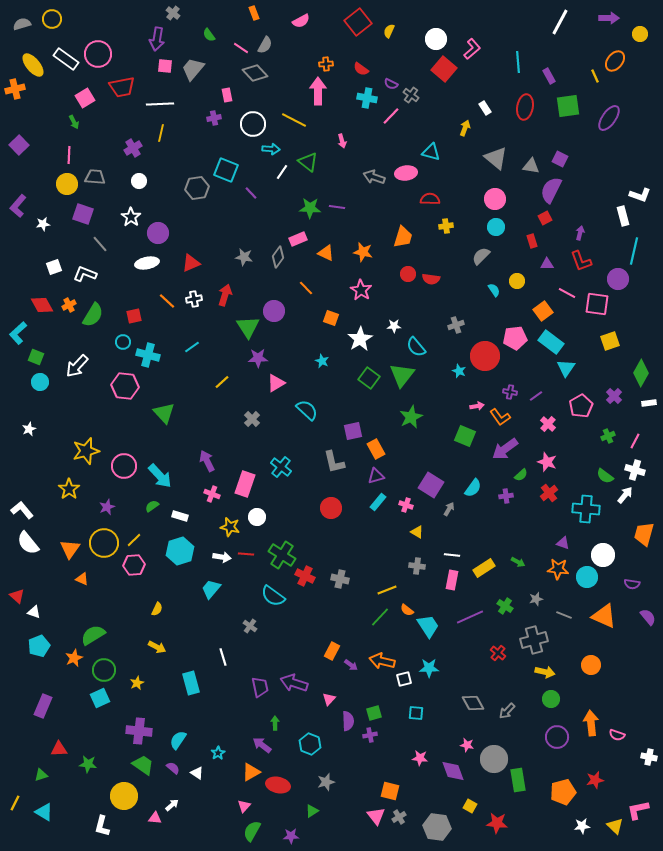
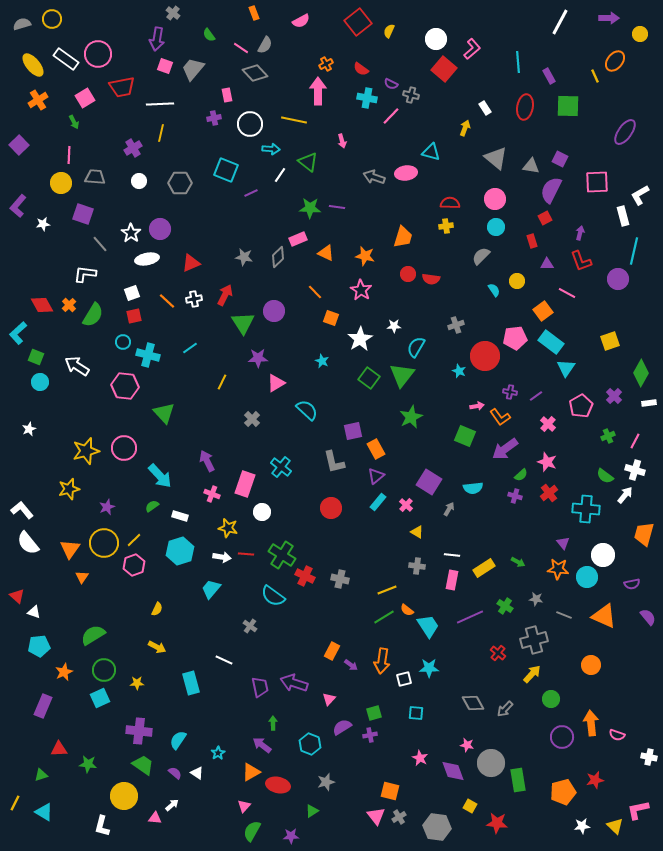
orange cross at (326, 64): rotated 24 degrees counterclockwise
pink square at (165, 66): rotated 14 degrees clockwise
orange cross at (15, 89): moved 23 px right, 11 px down; rotated 18 degrees counterclockwise
gray cross at (411, 95): rotated 21 degrees counterclockwise
green square at (568, 106): rotated 10 degrees clockwise
purple ellipse at (609, 118): moved 16 px right, 14 px down
yellow line at (294, 120): rotated 15 degrees counterclockwise
white circle at (253, 124): moved 3 px left
white line at (282, 172): moved 2 px left, 3 px down
yellow circle at (67, 184): moved 6 px left, 1 px up
gray hexagon at (197, 188): moved 17 px left, 5 px up; rotated 10 degrees clockwise
purple line at (251, 193): rotated 72 degrees counterclockwise
white L-shape at (640, 195): rotated 130 degrees clockwise
red semicircle at (430, 199): moved 20 px right, 4 px down
white star at (131, 217): moved 16 px down
purple circle at (158, 233): moved 2 px right, 4 px up
orange star at (363, 252): moved 2 px right, 4 px down
gray diamond at (278, 257): rotated 10 degrees clockwise
white ellipse at (147, 263): moved 4 px up
white square at (54, 267): moved 78 px right, 26 px down
white L-shape at (85, 274): rotated 15 degrees counterclockwise
orange line at (306, 288): moved 9 px right, 4 px down
red arrow at (225, 295): rotated 10 degrees clockwise
pink square at (597, 304): moved 122 px up; rotated 10 degrees counterclockwise
orange cross at (69, 305): rotated 16 degrees counterclockwise
green triangle at (248, 327): moved 5 px left, 4 px up
cyan line at (192, 347): moved 2 px left, 1 px down
cyan semicircle at (416, 347): rotated 70 degrees clockwise
white arrow at (77, 366): rotated 80 degrees clockwise
yellow line at (222, 382): rotated 21 degrees counterclockwise
pink circle at (124, 466): moved 18 px up
purple triangle at (376, 476): rotated 24 degrees counterclockwise
purple square at (431, 485): moved 2 px left, 3 px up
cyan semicircle at (473, 488): rotated 48 degrees clockwise
yellow star at (69, 489): rotated 20 degrees clockwise
purple cross at (506, 496): moved 9 px right; rotated 24 degrees clockwise
pink cross at (406, 505): rotated 24 degrees clockwise
white circle at (257, 517): moved 5 px right, 5 px up
yellow star at (230, 527): moved 2 px left, 1 px down
purple triangle at (563, 543): rotated 32 degrees clockwise
pink hexagon at (134, 565): rotated 15 degrees counterclockwise
orange triangle at (82, 579): moved 2 px up; rotated 40 degrees clockwise
purple semicircle at (632, 584): rotated 21 degrees counterclockwise
gray star at (536, 599): rotated 24 degrees clockwise
green line at (380, 617): moved 4 px right; rotated 15 degrees clockwise
cyan pentagon at (39, 646): rotated 15 degrees clockwise
white line at (223, 657): moved 1 px right, 3 px down; rotated 48 degrees counterclockwise
orange star at (74, 658): moved 10 px left, 14 px down
orange arrow at (382, 661): rotated 95 degrees counterclockwise
yellow arrow at (545, 672): moved 13 px left, 2 px down; rotated 60 degrees counterclockwise
yellow star at (137, 683): rotated 24 degrees clockwise
gray arrow at (507, 711): moved 2 px left, 2 px up
purple semicircle at (348, 721): moved 6 px left, 6 px down; rotated 120 degrees counterclockwise
green arrow at (275, 723): moved 2 px left
purple circle at (557, 737): moved 5 px right
pink star at (420, 758): rotated 21 degrees clockwise
gray circle at (494, 759): moved 3 px left, 4 px down
purple semicircle at (173, 768): moved 2 px right, 5 px down
